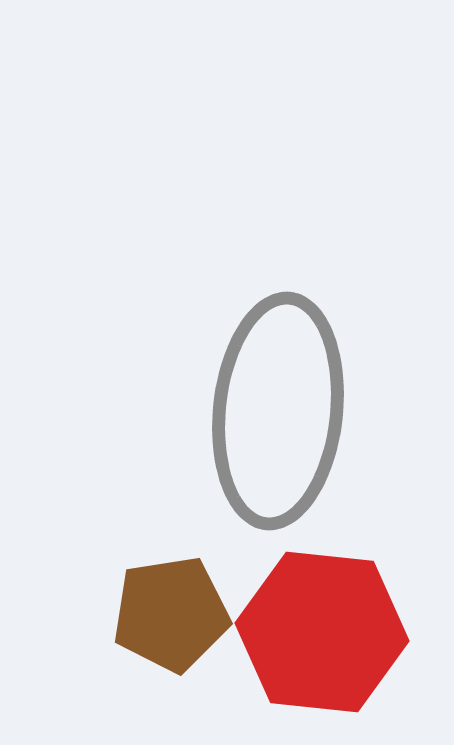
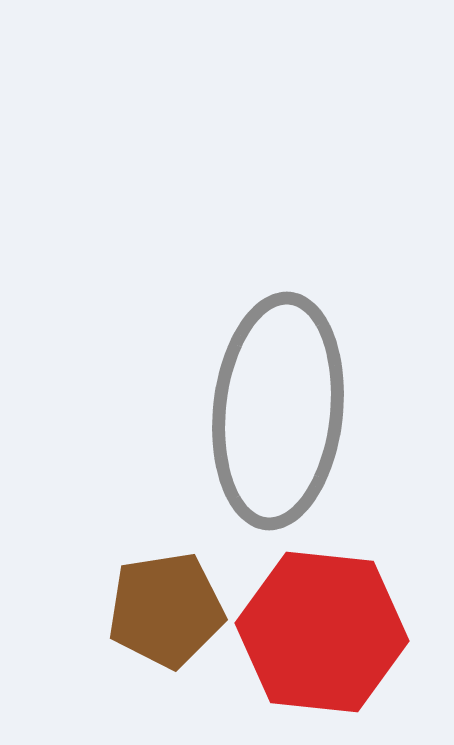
brown pentagon: moved 5 px left, 4 px up
